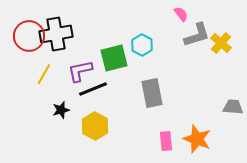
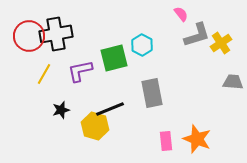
yellow cross: rotated 15 degrees clockwise
black line: moved 17 px right, 20 px down
gray trapezoid: moved 25 px up
yellow hexagon: rotated 12 degrees counterclockwise
